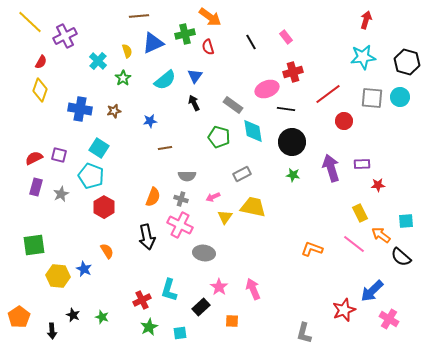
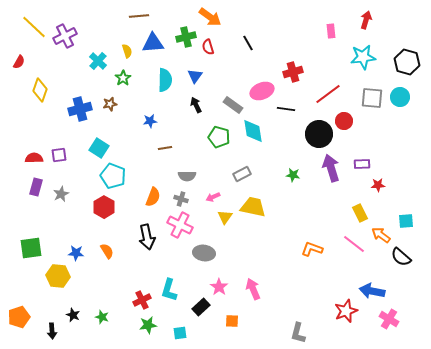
yellow line at (30, 22): moved 4 px right, 5 px down
green cross at (185, 34): moved 1 px right, 3 px down
pink rectangle at (286, 37): moved 45 px right, 6 px up; rotated 32 degrees clockwise
black line at (251, 42): moved 3 px left, 1 px down
blue triangle at (153, 43): rotated 20 degrees clockwise
red semicircle at (41, 62): moved 22 px left
cyan semicircle at (165, 80): rotated 50 degrees counterclockwise
pink ellipse at (267, 89): moved 5 px left, 2 px down
black arrow at (194, 103): moved 2 px right, 2 px down
blue cross at (80, 109): rotated 25 degrees counterclockwise
brown star at (114, 111): moved 4 px left, 7 px up
black circle at (292, 142): moved 27 px right, 8 px up
purple square at (59, 155): rotated 21 degrees counterclockwise
red semicircle at (34, 158): rotated 24 degrees clockwise
cyan pentagon at (91, 176): moved 22 px right
green square at (34, 245): moved 3 px left, 3 px down
blue star at (84, 269): moved 8 px left, 16 px up; rotated 21 degrees counterclockwise
blue arrow at (372, 291): rotated 55 degrees clockwise
red star at (344, 310): moved 2 px right, 1 px down
orange pentagon at (19, 317): rotated 15 degrees clockwise
green star at (149, 327): moved 1 px left, 2 px up; rotated 18 degrees clockwise
gray L-shape at (304, 333): moved 6 px left
